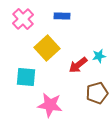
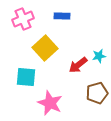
pink cross: rotated 20 degrees clockwise
yellow square: moved 2 px left
pink star: moved 2 px up; rotated 15 degrees clockwise
